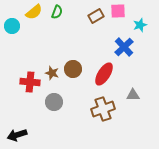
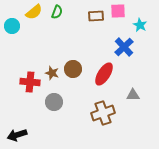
brown rectangle: rotated 28 degrees clockwise
cyan star: rotated 24 degrees counterclockwise
brown cross: moved 4 px down
